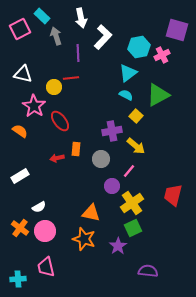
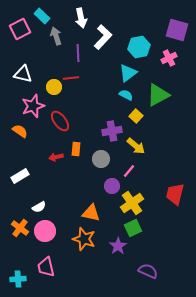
pink cross: moved 7 px right, 3 px down
pink star: moved 1 px left; rotated 20 degrees clockwise
red arrow: moved 1 px left, 1 px up
red trapezoid: moved 2 px right, 1 px up
purple semicircle: rotated 18 degrees clockwise
